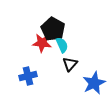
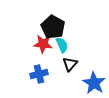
black pentagon: moved 2 px up
red star: moved 1 px right, 1 px down
blue cross: moved 11 px right, 2 px up
blue star: rotated 15 degrees counterclockwise
